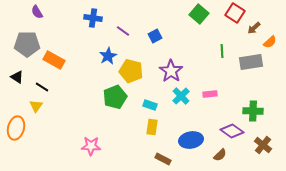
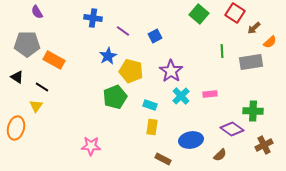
purple diamond: moved 2 px up
brown cross: moved 1 px right; rotated 24 degrees clockwise
